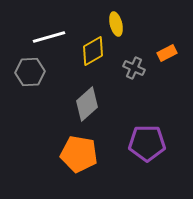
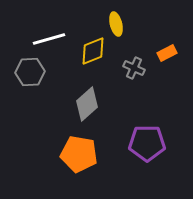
white line: moved 2 px down
yellow diamond: rotated 8 degrees clockwise
